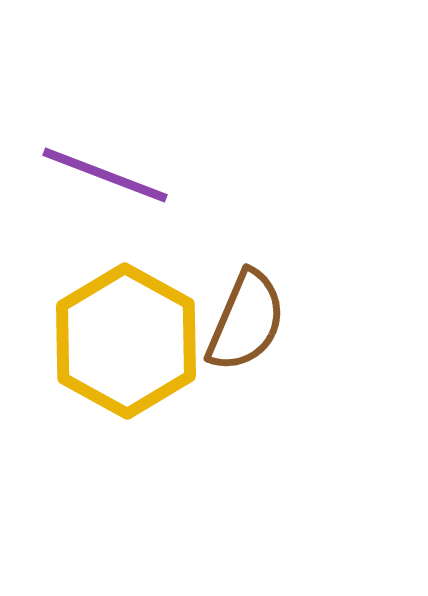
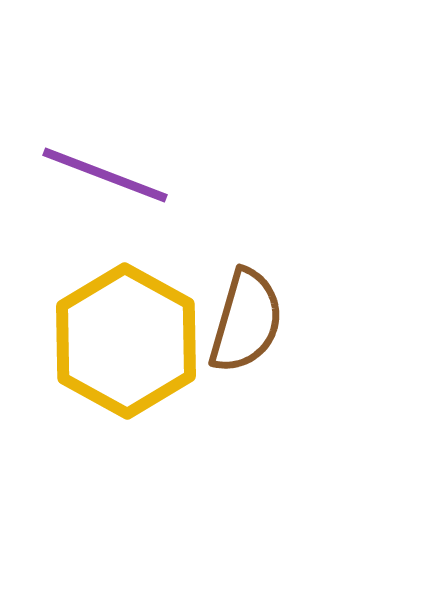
brown semicircle: rotated 7 degrees counterclockwise
